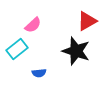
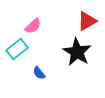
pink semicircle: moved 1 px down
black star: moved 1 px right, 1 px down; rotated 12 degrees clockwise
blue semicircle: rotated 56 degrees clockwise
